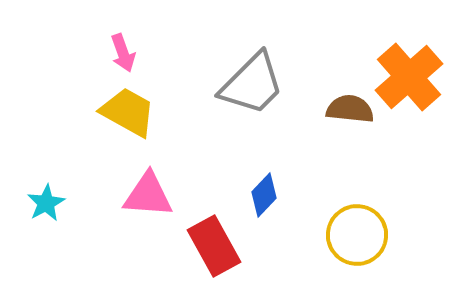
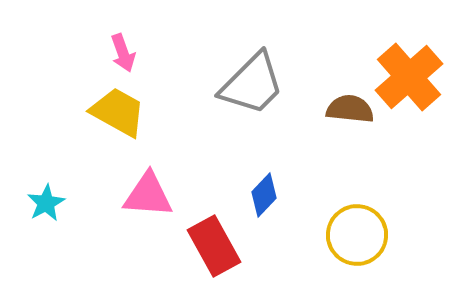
yellow trapezoid: moved 10 px left
